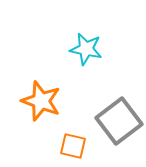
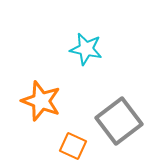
orange square: rotated 12 degrees clockwise
